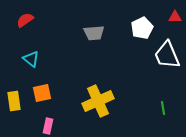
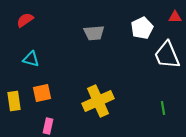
cyan triangle: rotated 24 degrees counterclockwise
